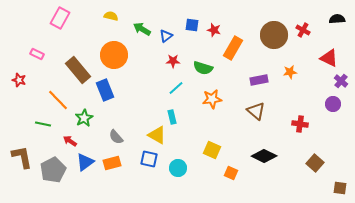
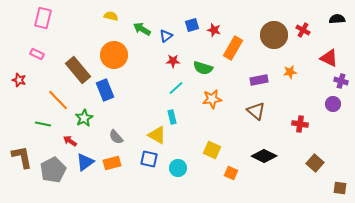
pink rectangle at (60, 18): moved 17 px left; rotated 15 degrees counterclockwise
blue square at (192, 25): rotated 24 degrees counterclockwise
purple cross at (341, 81): rotated 24 degrees counterclockwise
